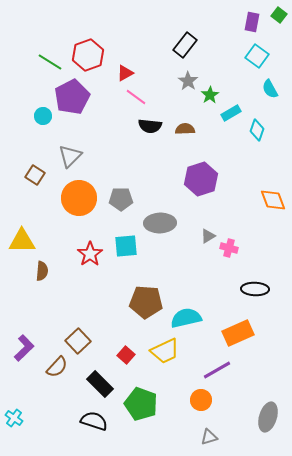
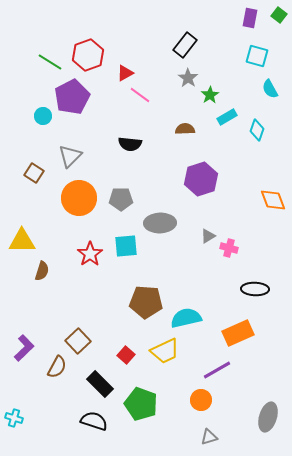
purple rectangle at (252, 22): moved 2 px left, 4 px up
cyan square at (257, 56): rotated 20 degrees counterclockwise
gray star at (188, 81): moved 3 px up
pink line at (136, 97): moved 4 px right, 2 px up
cyan rectangle at (231, 113): moved 4 px left, 4 px down
black semicircle at (150, 126): moved 20 px left, 18 px down
brown square at (35, 175): moved 1 px left, 2 px up
brown semicircle at (42, 271): rotated 12 degrees clockwise
brown semicircle at (57, 367): rotated 15 degrees counterclockwise
cyan cross at (14, 418): rotated 18 degrees counterclockwise
